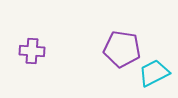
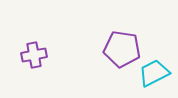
purple cross: moved 2 px right, 4 px down; rotated 15 degrees counterclockwise
